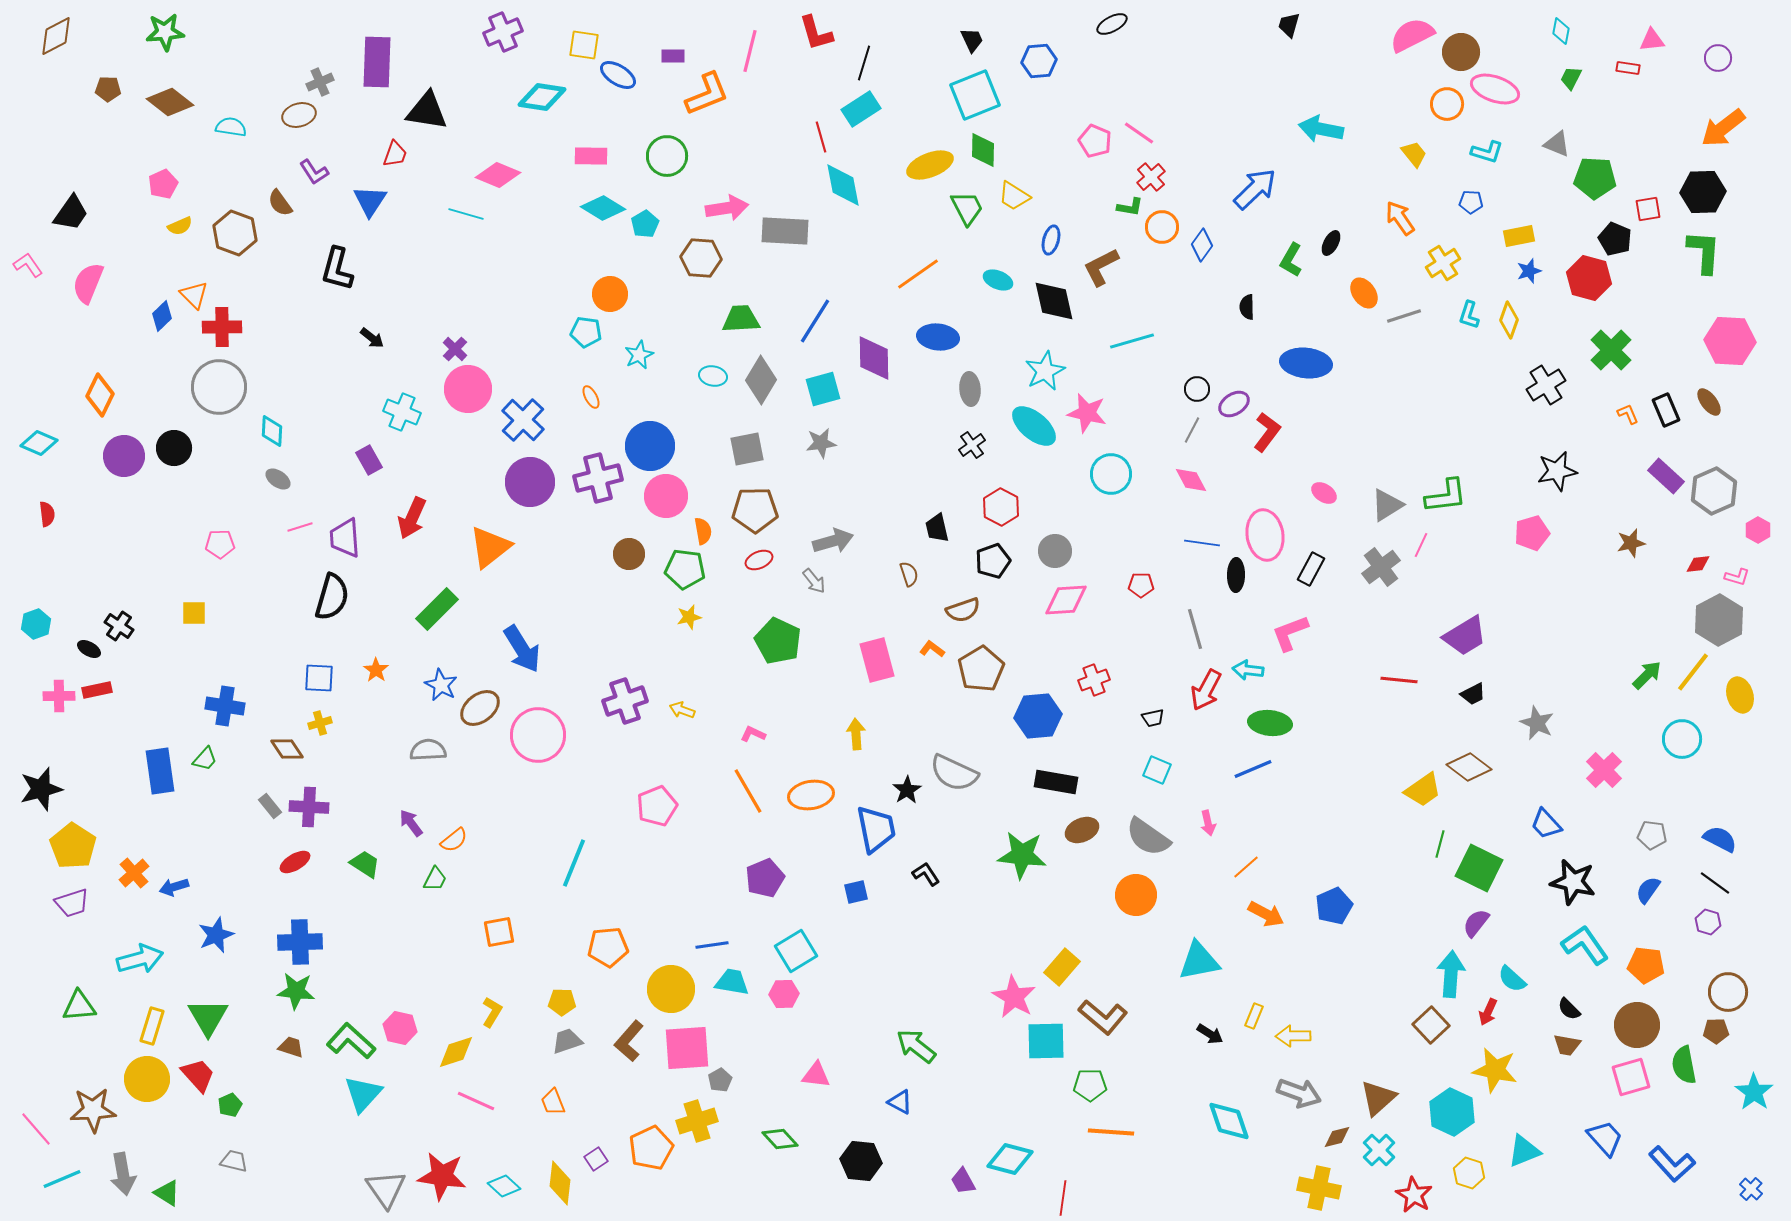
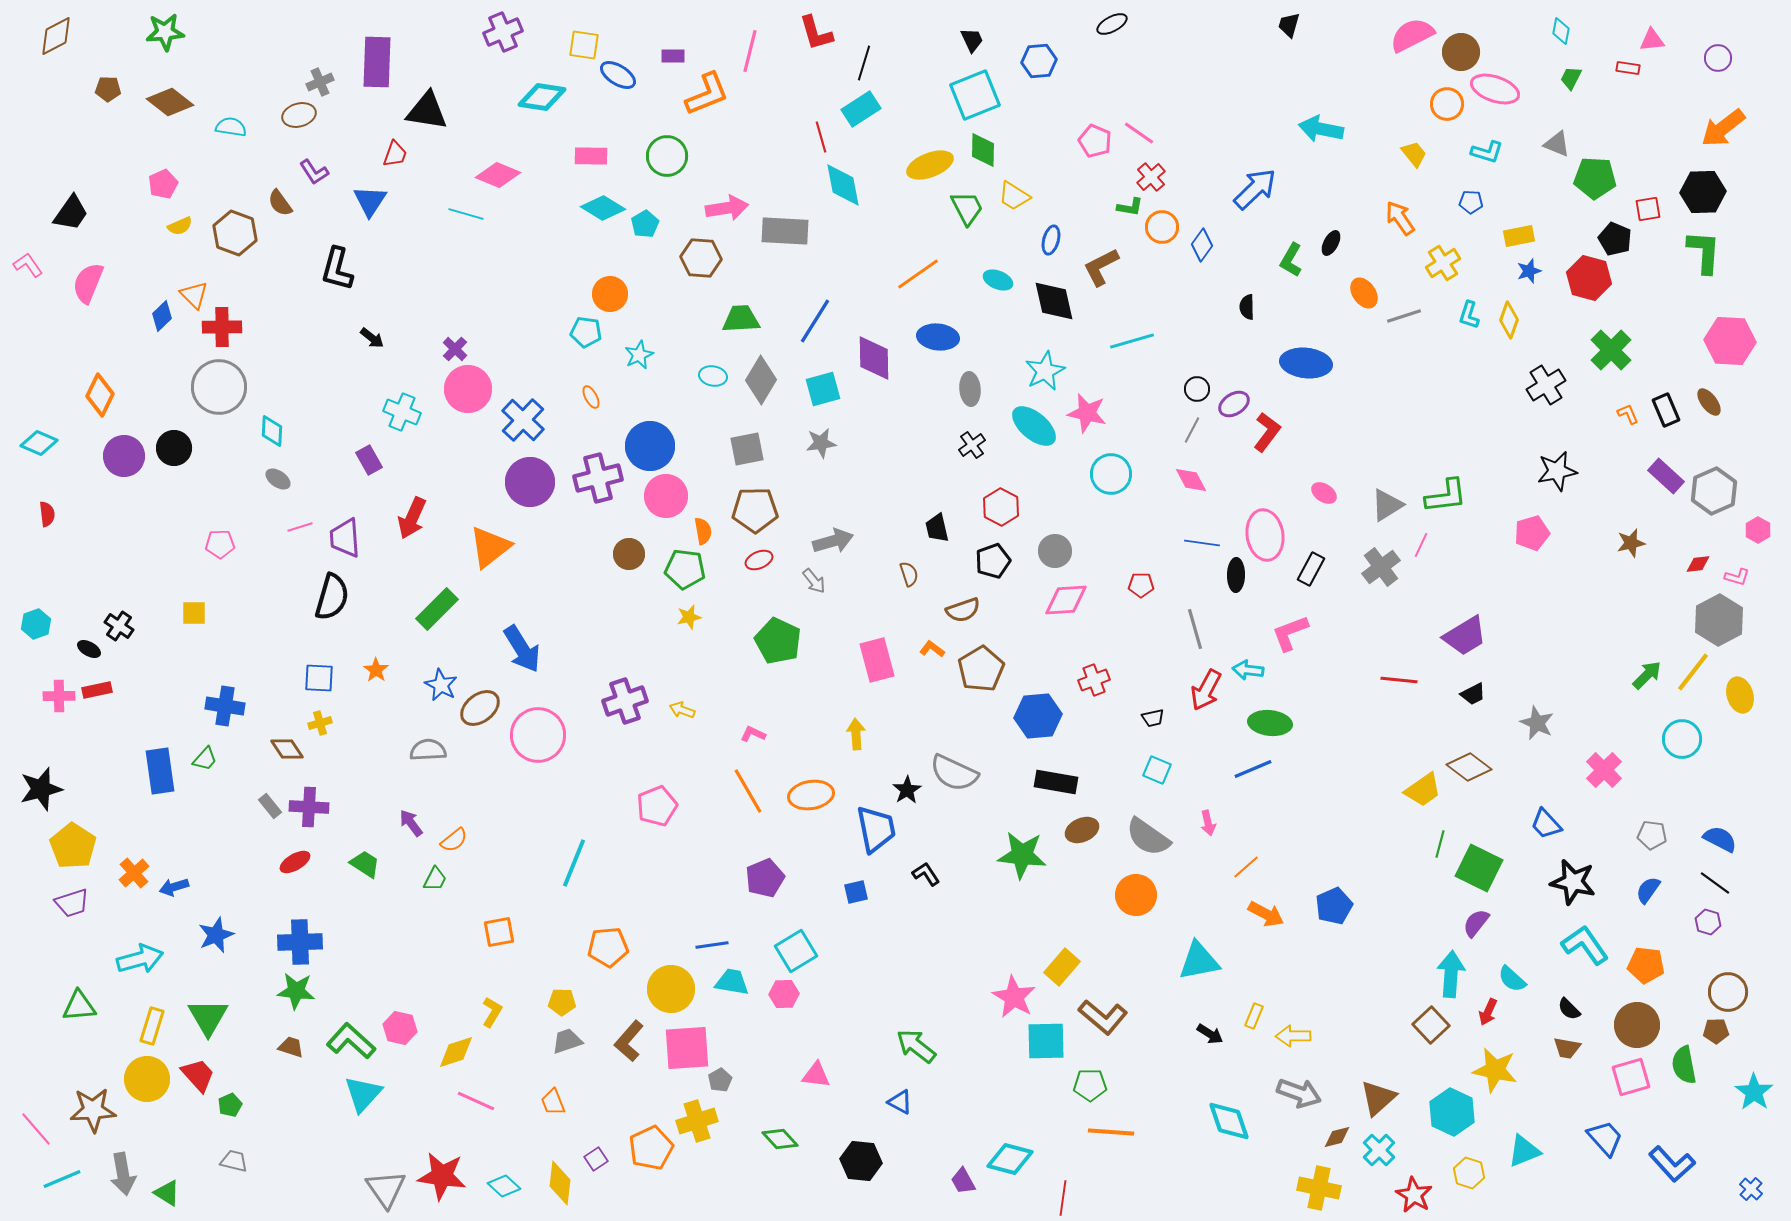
brown trapezoid at (1567, 1045): moved 3 px down
